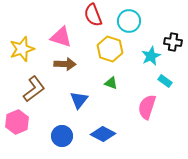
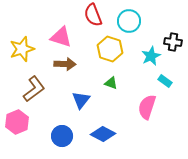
blue triangle: moved 2 px right
